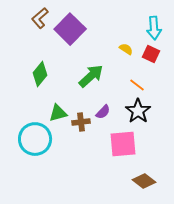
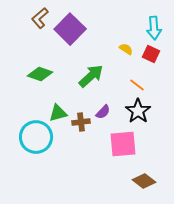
green diamond: rotated 70 degrees clockwise
cyan circle: moved 1 px right, 2 px up
